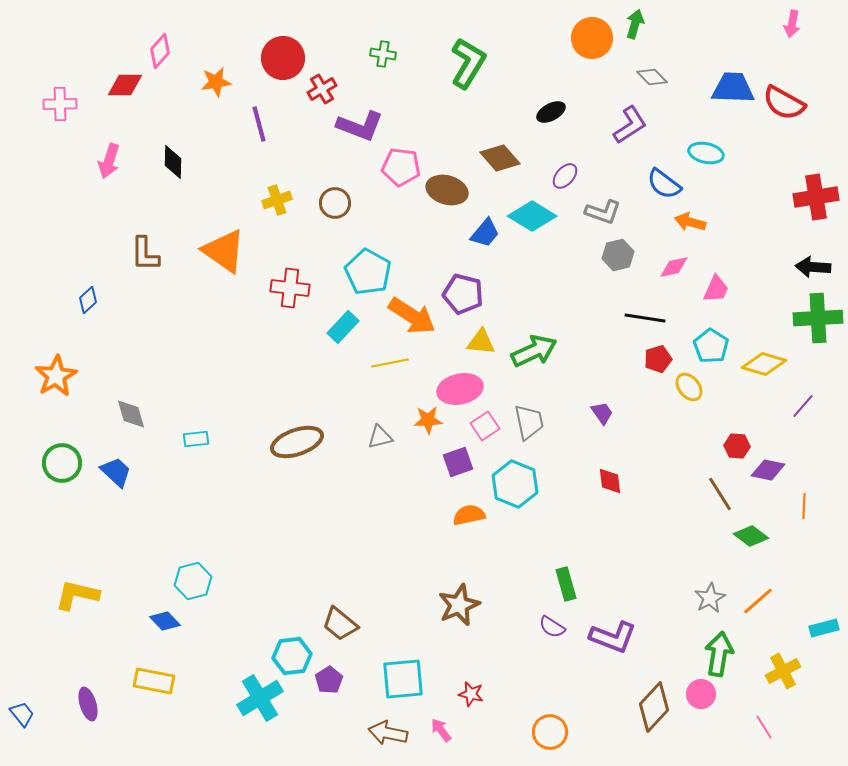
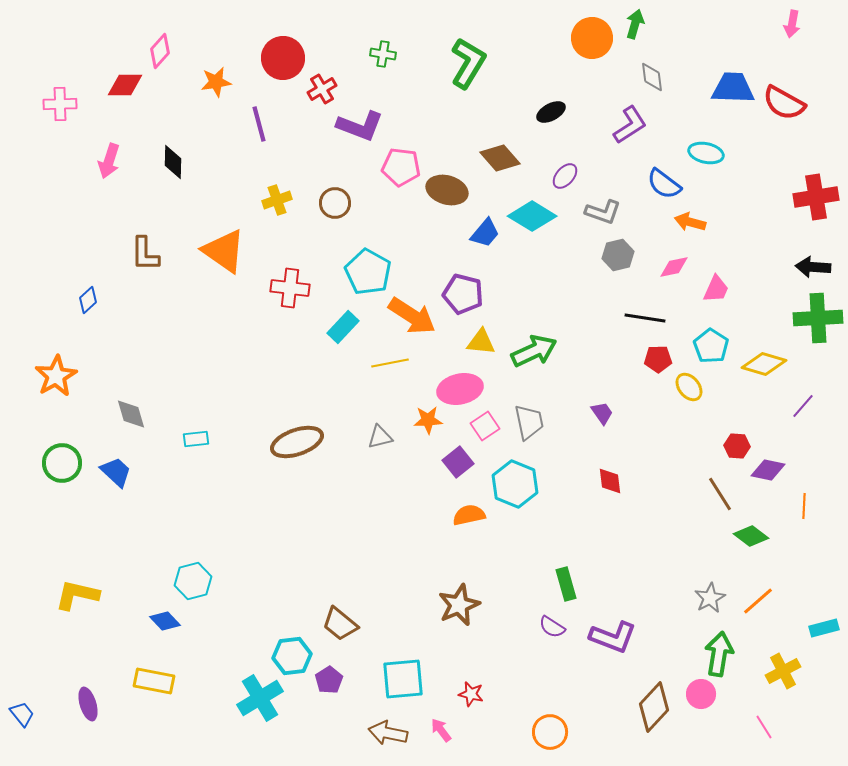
gray diamond at (652, 77): rotated 36 degrees clockwise
red pentagon at (658, 359): rotated 16 degrees clockwise
purple square at (458, 462): rotated 20 degrees counterclockwise
